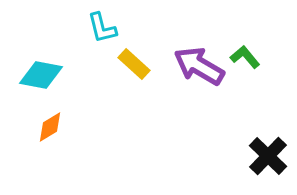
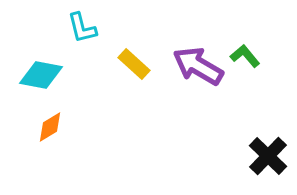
cyan L-shape: moved 20 px left
green L-shape: moved 1 px up
purple arrow: moved 1 px left
